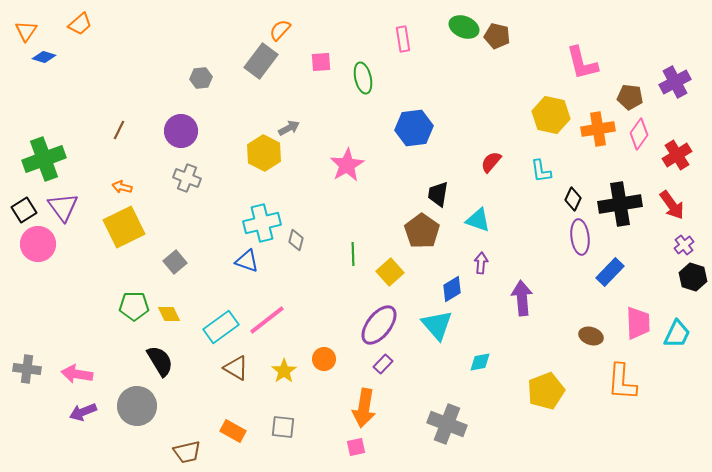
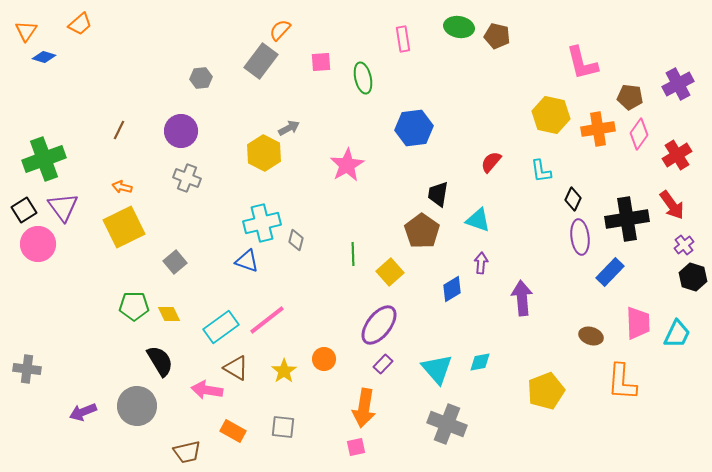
green ellipse at (464, 27): moved 5 px left; rotated 12 degrees counterclockwise
purple cross at (675, 82): moved 3 px right, 2 px down
black cross at (620, 204): moved 7 px right, 15 px down
cyan triangle at (437, 325): moved 44 px down
pink arrow at (77, 374): moved 130 px right, 16 px down
